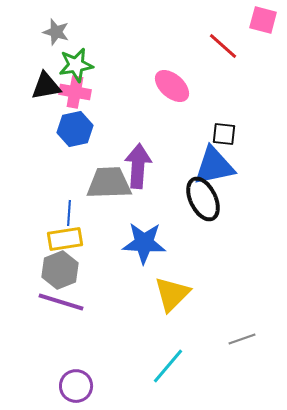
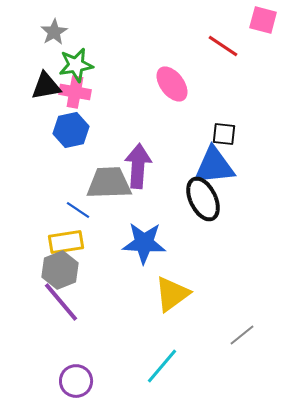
gray star: moved 2 px left; rotated 24 degrees clockwise
red line: rotated 8 degrees counterclockwise
pink ellipse: moved 2 px up; rotated 12 degrees clockwise
blue hexagon: moved 4 px left, 1 px down
blue triangle: rotated 6 degrees clockwise
blue line: moved 9 px right, 3 px up; rotated 60 degrees counterclockwise
yellow rectangle: moved 1 px right, 3 px down
yellow triangle: rotated 9 degrees clockwise
purple line: rotated 33 degrees clockwise
gray line: moved 4 px up; rotated 20 degrees counterclockwise
cyan line: moved 6 px left
purple circle: moved 5 px up
